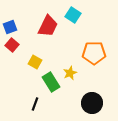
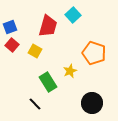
cyan square: rotated 14 degrees clockwise
red trapezoid: rotated 10 degrees counterclockwise
orange pentagon: rotated 20 degrees clockwise
yellow square: moved 11 px up
yellow star: moved 2 px up
green rectangle: moved 3 px left
black line: rotated 64 degrees counterclockwise
